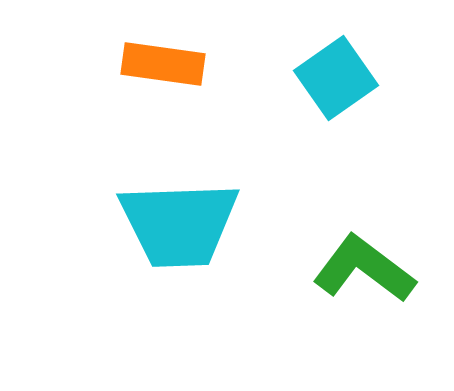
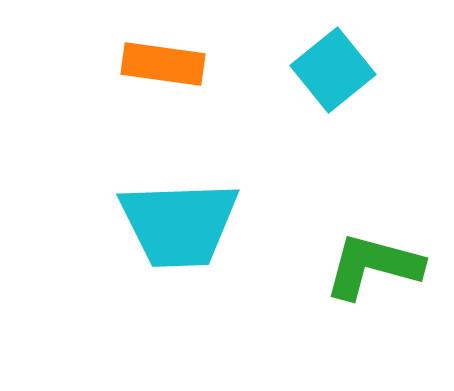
cyan square: moved 3 px left, 8 px up; rotated 4 degrees counterclockwise
green L-shape: moved 9 px right, 3 px up; rotated 22 degrees counterclockwise
